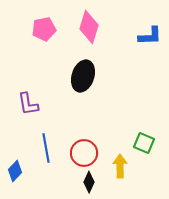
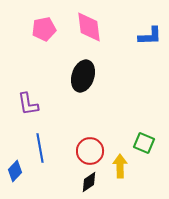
pink diamond: rotated 24 degrees counterclockwise
blue line: moved 6 px left
red circle: moved 6 px right, 2 px up
black diamond: rotated 30 degrees clockwise
